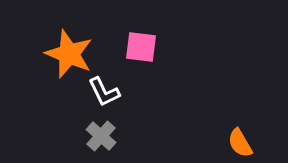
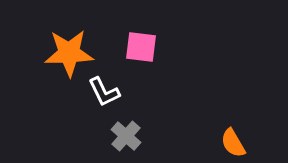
orange star: moved 1 px up; rotated 24 degrees counterclockwise
gray cross: moved 25 px right
orange semicircle: moved 7 px left
